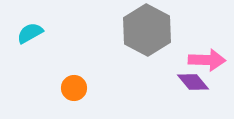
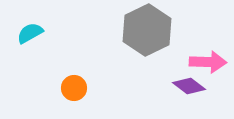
gray hexagon: rotated 6 degrees clockwise
pink arrow: moved 1 px right, 2 px down
purple diamond: moved 4 px left, 4 px down; rotated 12 degrees counterclockwise
